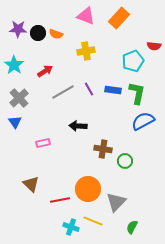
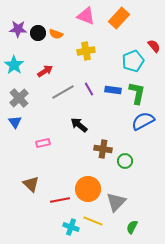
red semicircle: rotated 136 degrees counterclockwise
black arrow: moved 1 px right, 1 px up; rotated 36 degrees clockwise
